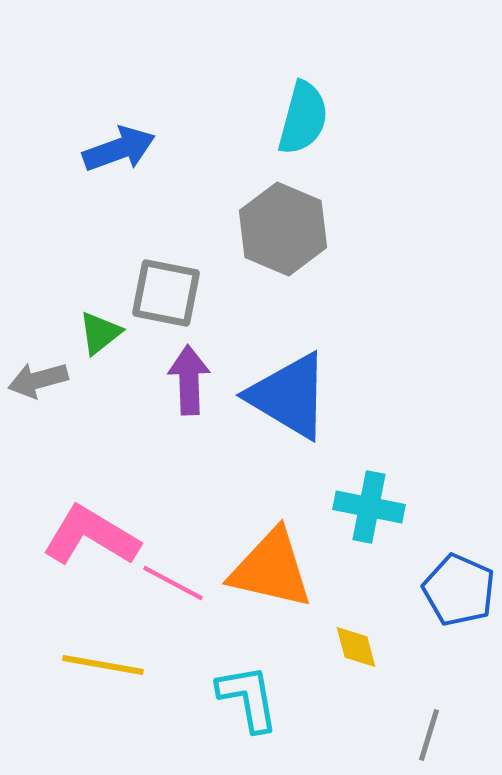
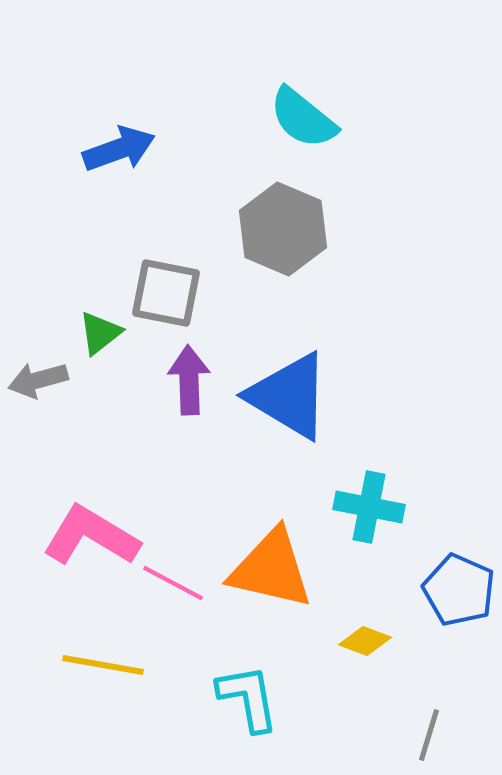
cyan semicircle: rotated 114 degrees clockwise
yellow diamond: moved 9 px right, 6 px up; rotated 54 degrees counterclockwise
